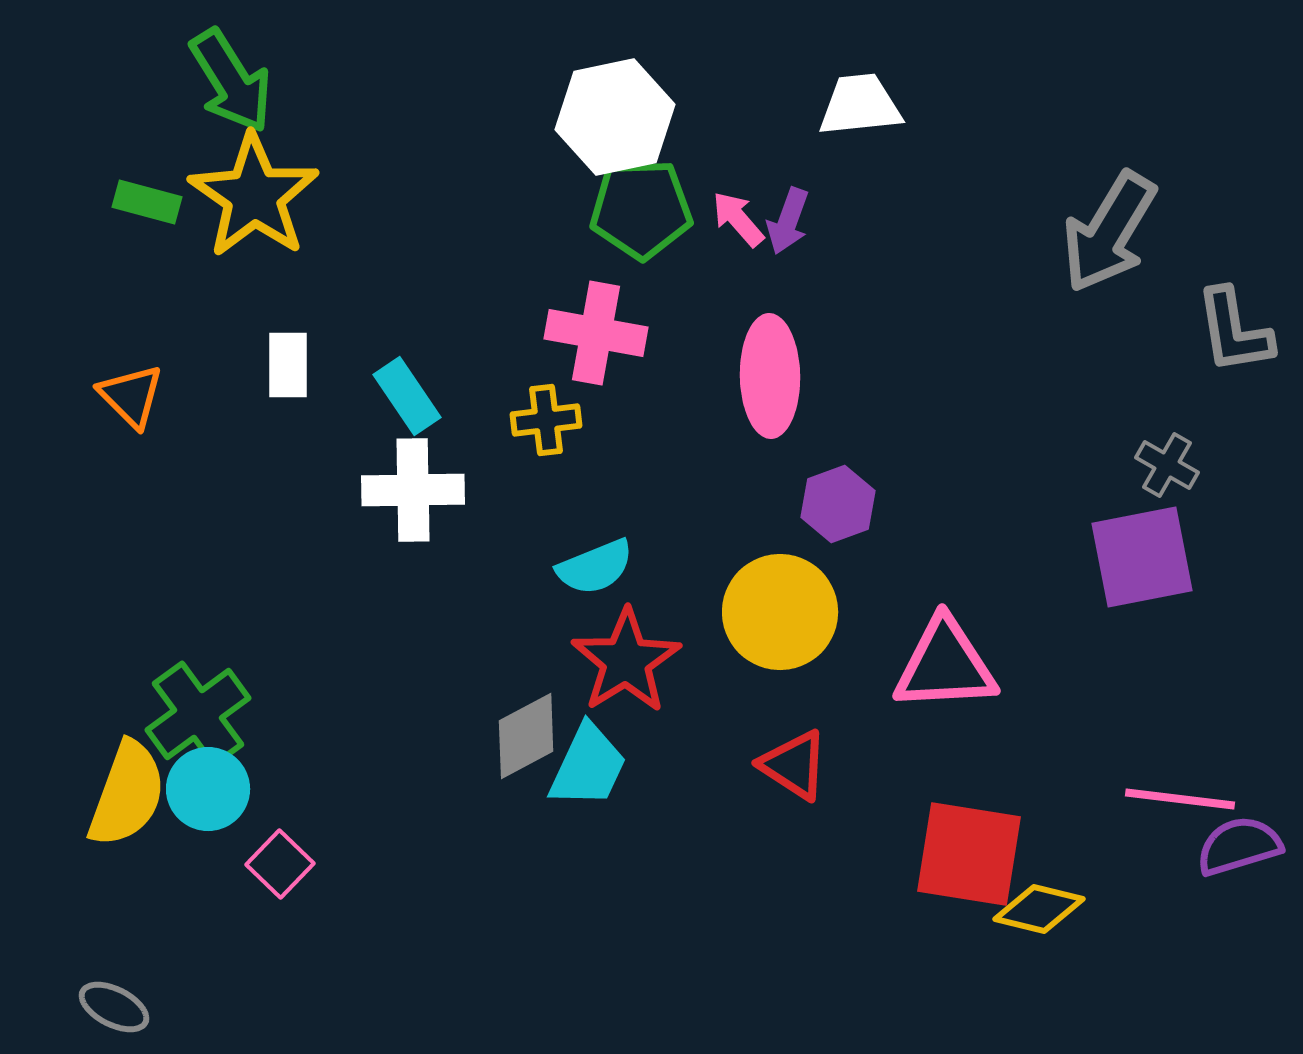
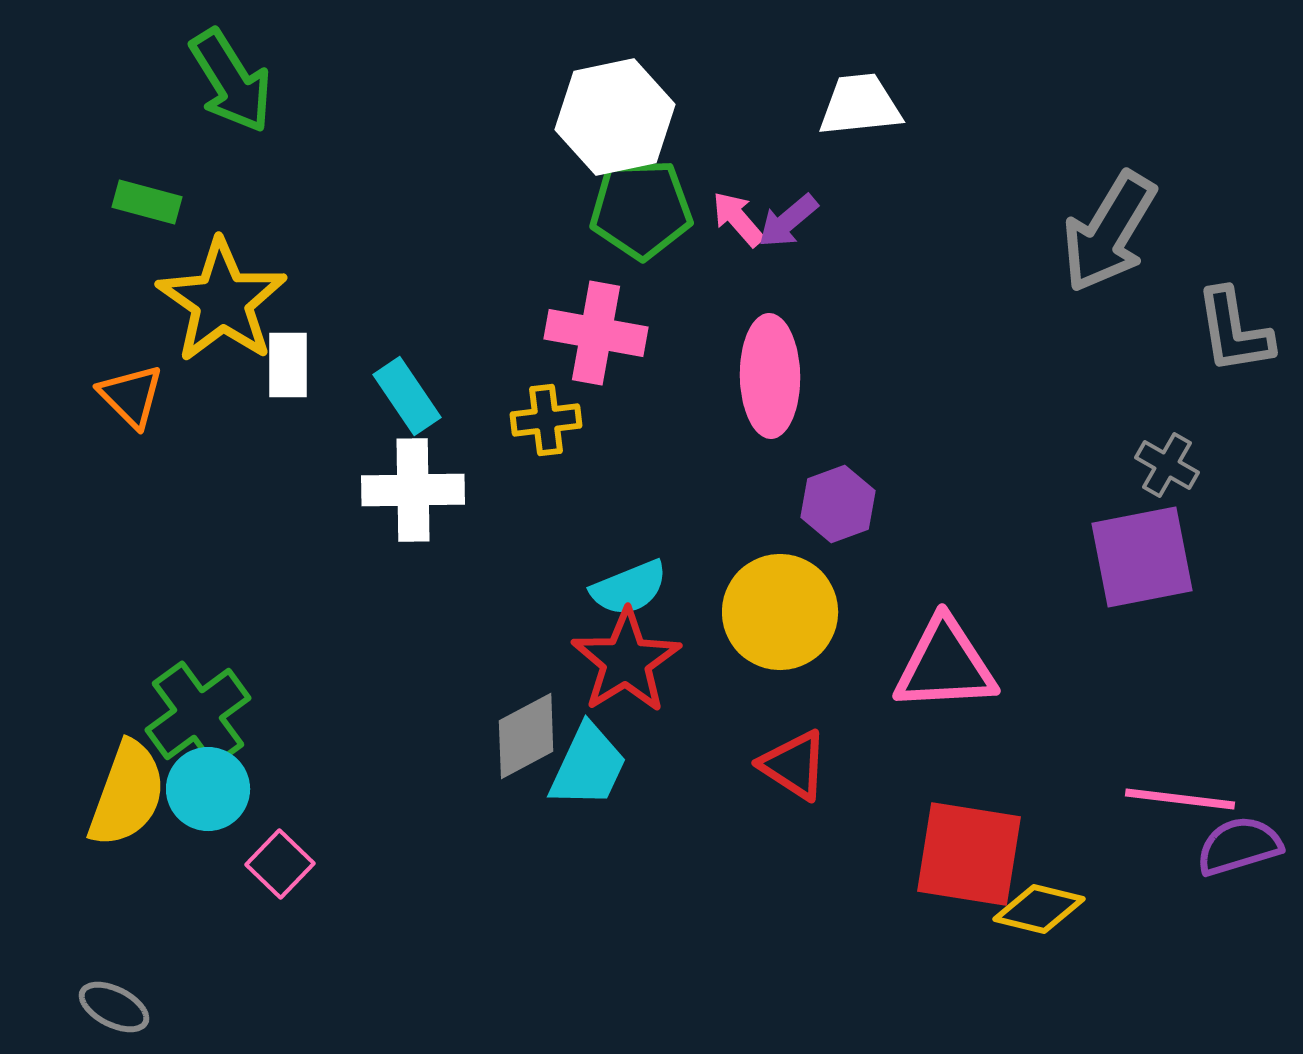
yellow star: moved 32 px left, 105 px down
purple arrow: rotated 30 degrees clockwise
cyan semicircle: moved 34 px right, 21 px down
